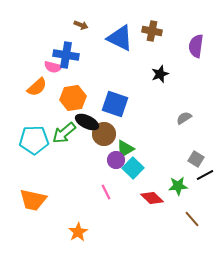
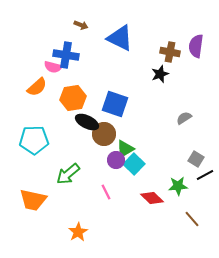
brown cross: moved 18 px right, 21 px down
green arrow: moved 4 px right, 41 px down
cyan square: moved 1 px right, 4 px up
